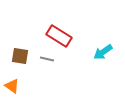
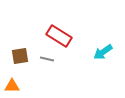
brown square: rotated 18 degrees counterclockwise
orange triangle: rotated 35 degrees counterclockwise
